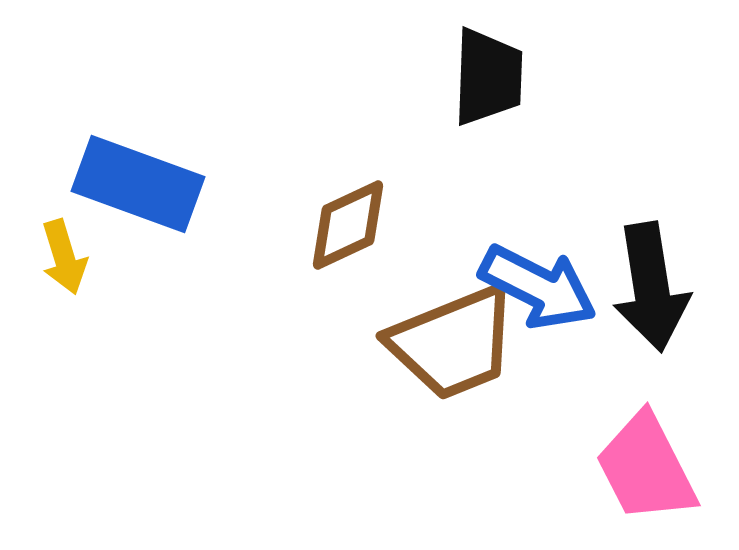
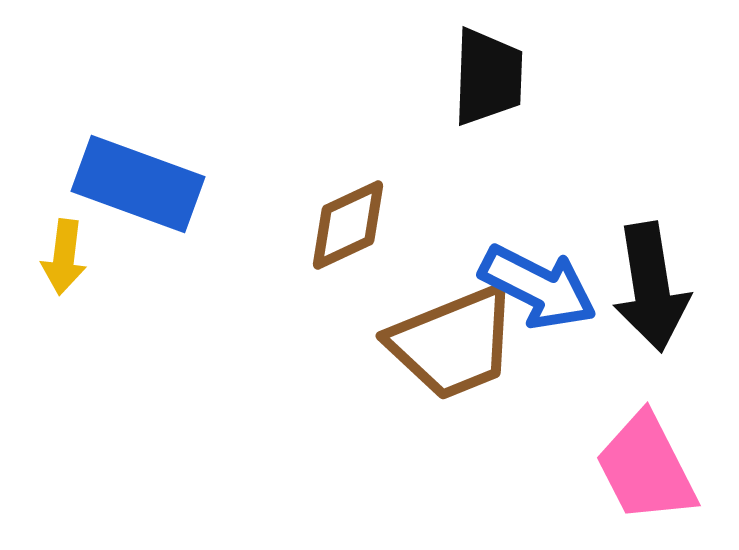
yellow arrow: rotated 24 degrees clockwise
